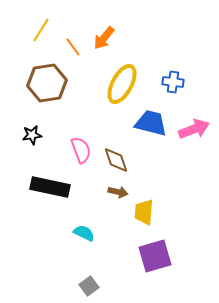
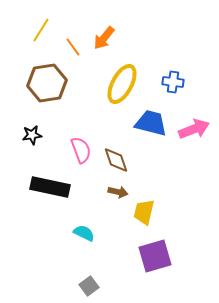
yellow trapezoid: rotated 8 degrees clockwise
